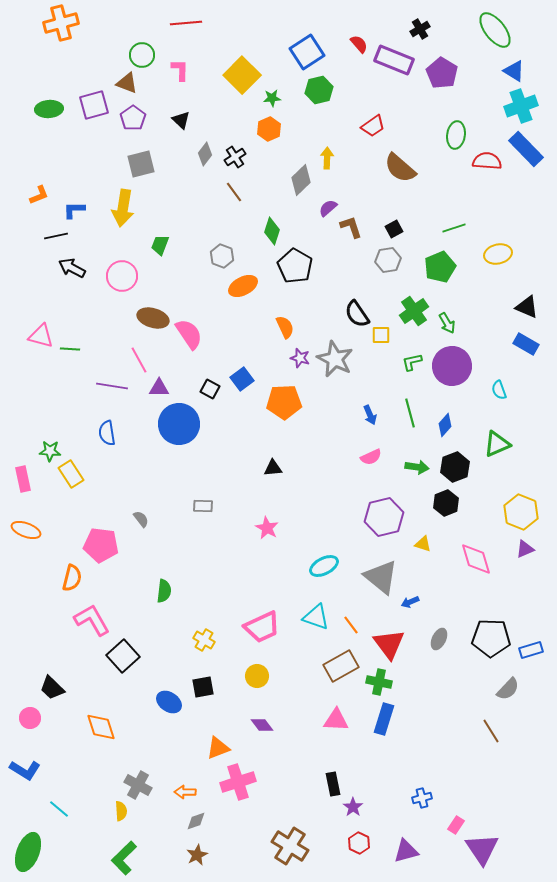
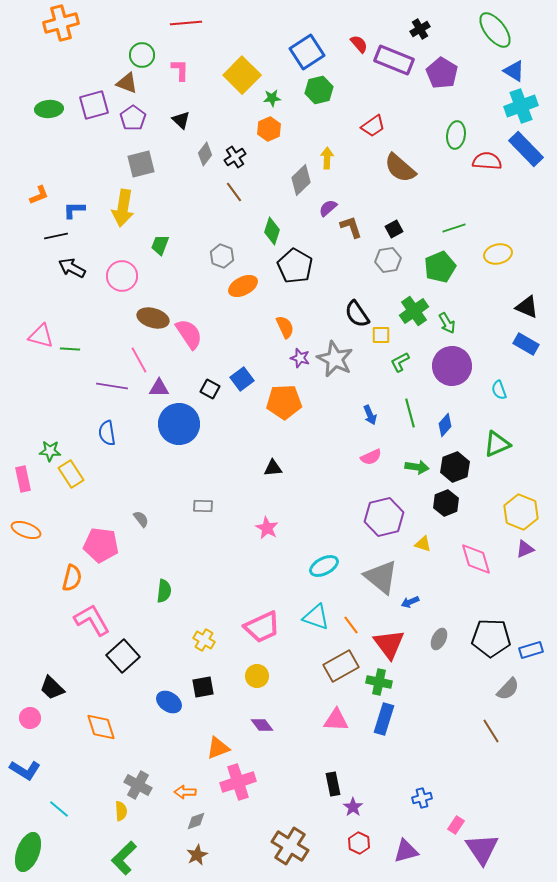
green L-shape at (412, 362): moved 12 px left; rotated 15 degrees counterclockwise
